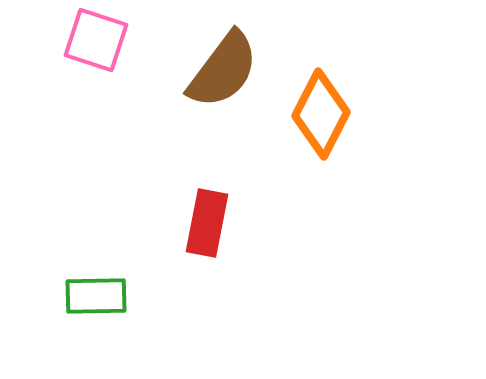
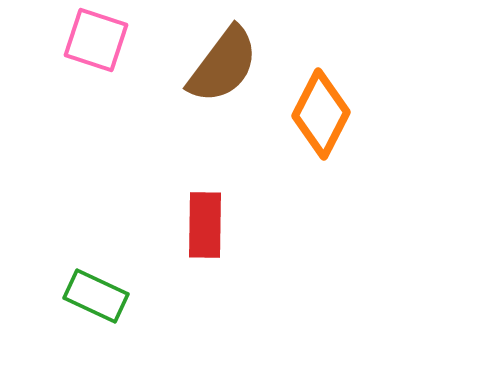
brown semicircle: moved 5 px up
red rectangle: moved 2 px left, 2 px down; rotated 10 degrees counterclockwise
green rectangle: rotated 26 degrees clockwise
